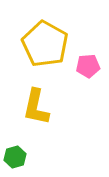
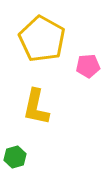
yellow pentagon: moved 3 px left, 5 px up
